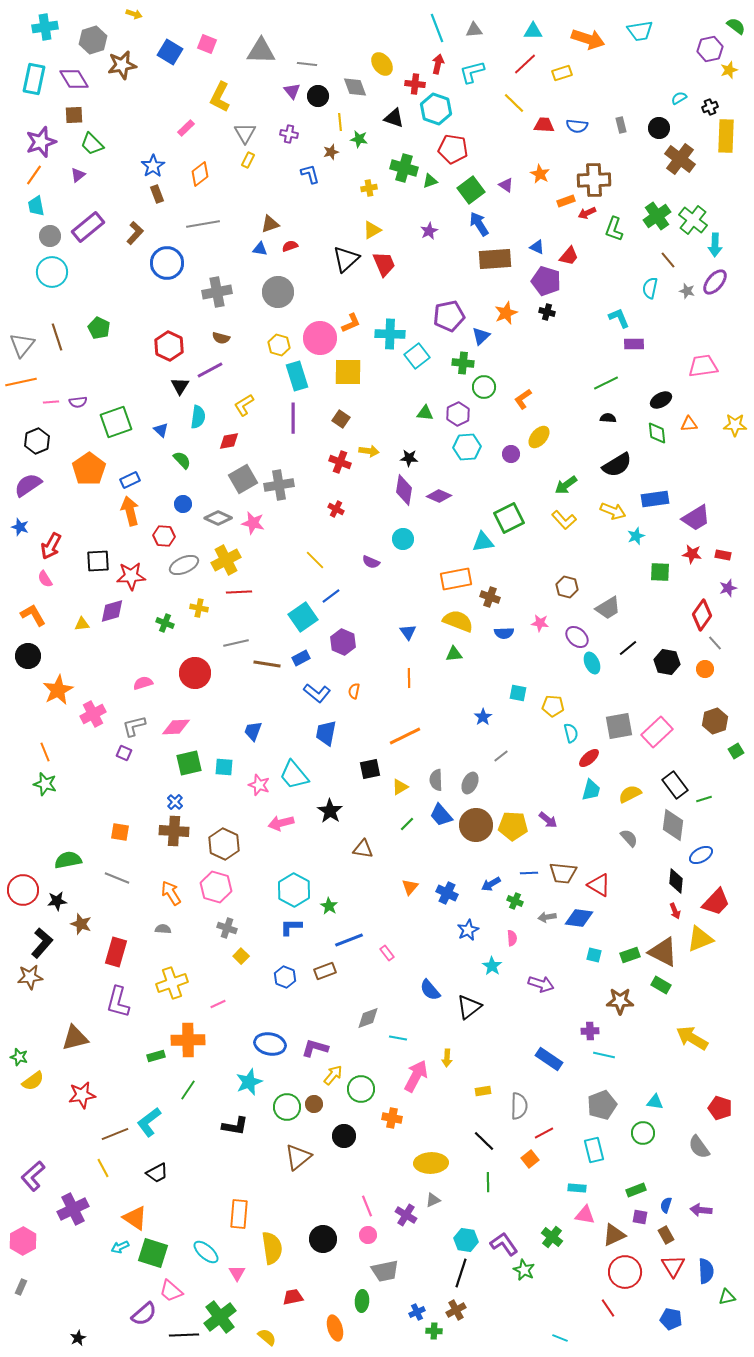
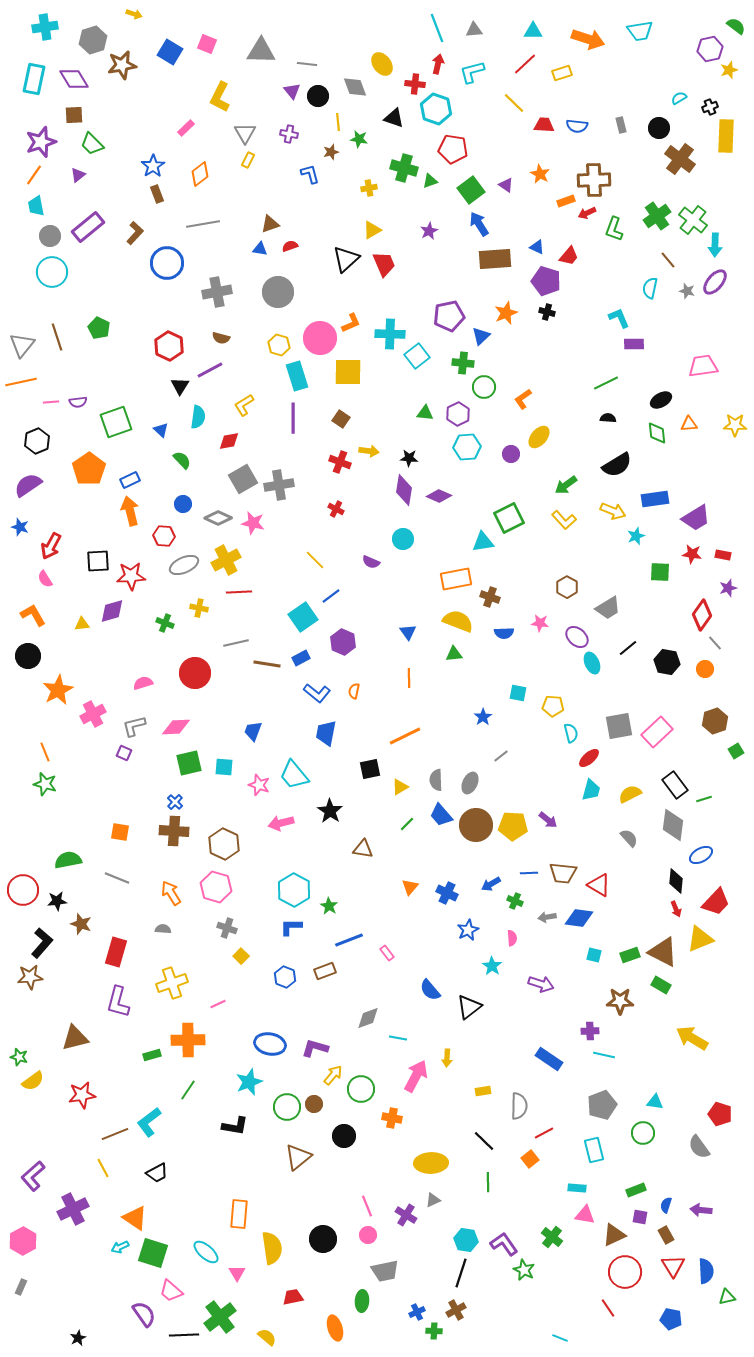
yellow line at (340, 122): moved 2 px left
brown hexagon at (567, 587): rotated 15 degrees clockwise
red arrow at (675, 911): moved 1 px right, 2 px up
green rectangle at (156, 1056): moved 4 px left, 1 px up
red pentagon at (720, 1108): moved 6 px down
purple semicircle at (144, 1314): rotated 84 degrees counterclockwise
